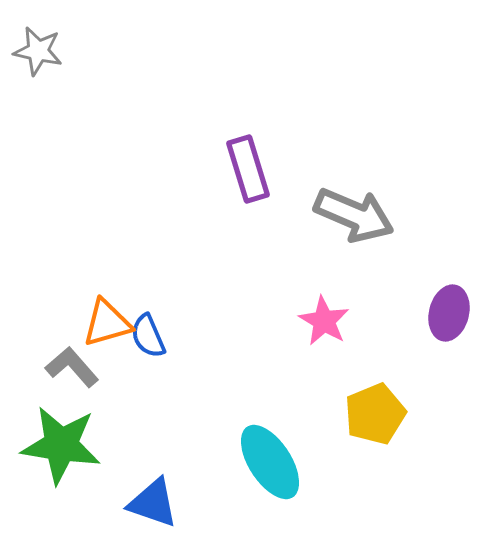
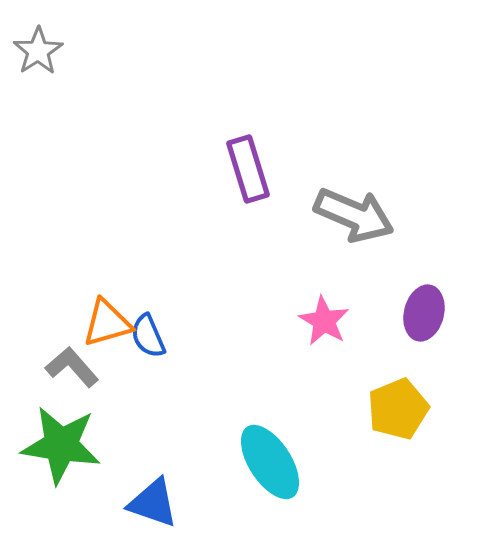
gray star: rotated 27 degrees clockwise
purple ellipse: moved 25 px left
yellow pentagon: moved 23 px right, 5 px up
